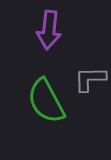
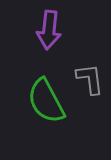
gray L-shape: rotated 84 degrees clockwise
